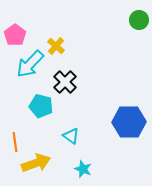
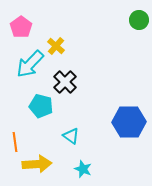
pink pentagon: moved 6 px right, 8 px up
yellow arrow: moved 1 px right, 1 px down; rotated 16 degrees clockwise
